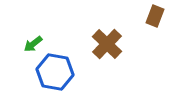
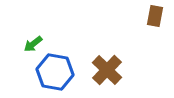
brown rectangle: rotated 10 degrees counterclockwise
brown cross: moved 26 px down
